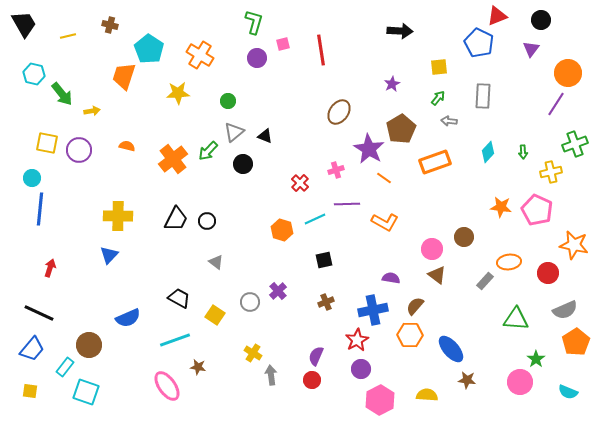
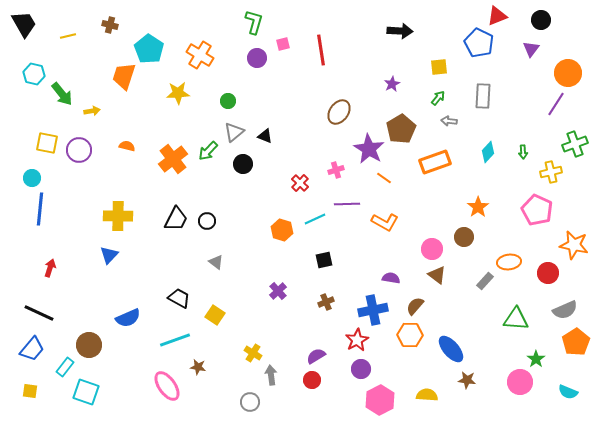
orange star at (501, 207): moved 23 px left; rotated 30 degrees clockwise
gray circle at (250, 302): moved 100 px down
purple semicircle at (316, 356): rotated 36 degrees clockwise
